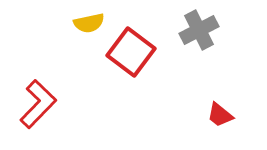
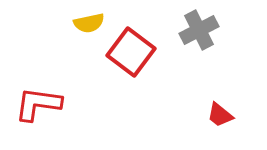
red L-shape: rotated 126 degrees counterclockwise
